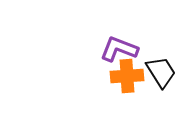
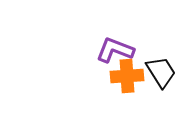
purple L-shape: moved 4 px left, 1 px down
